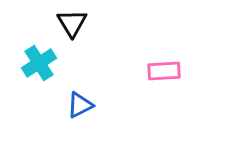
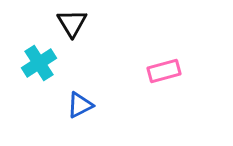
pink rectangle: rotated 12 degrees counterclockwise
